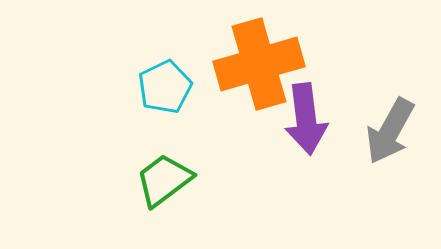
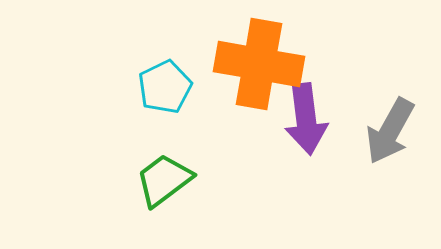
orange cross: rotated 26 degrees clockwise
